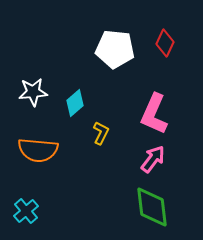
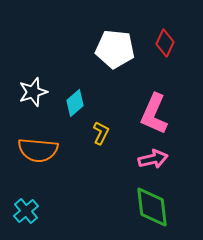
white star: rotated 12 degrees counterclockwise
pink arrow: rotated 40 degrees clockwise
